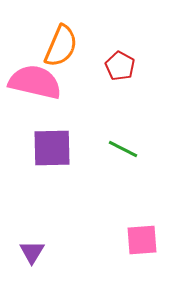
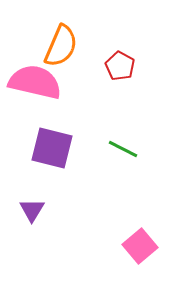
purple square: rotated 15 degrees clockwise
pink square: moved 2 px left, 6 px down; rotated 36 degrees counterclockwise
purple triangle: moved 42 px up
